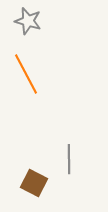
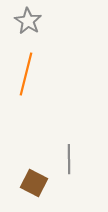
gray star: rotated 16 degrees clockwise
orange line: rotated 42 degrees clockwise
